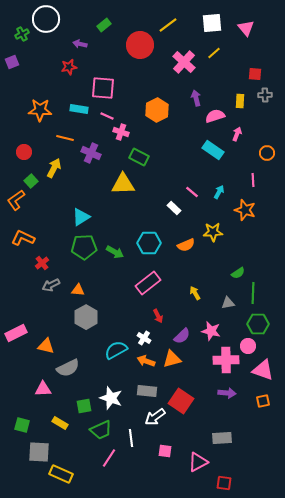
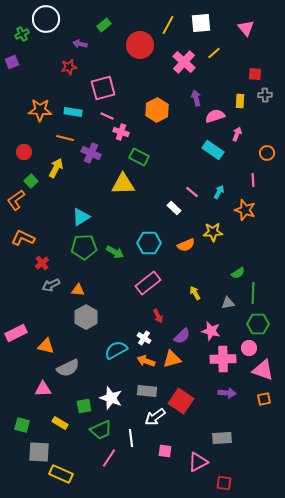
white square at (212, 23): moved 11 px left
yellow line at (168, 25): rotated 24 degrees counterclockwise
pink square at (103, 88): rotated 20 degrees counterclockwise
cyan rectangle at (79, 109): moved 6 px left, 3 px down
yellow arrow at (54, 168): moved 2 px right
pink circle at (248, 346): moved 1 px right, 2 px down
pink cross at (226, 360): moved 3 px left, 1 px up
orange square at (263, 401): moved 1 px right, 2 px up
